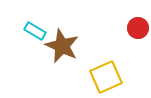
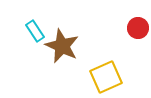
cyan rectangle: rotated 25 degrees clockwise
